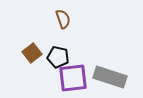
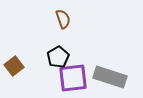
brown square: moved 18 px left, 13 px down
black pentagon: rotated 30 degrees clockwise
